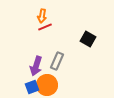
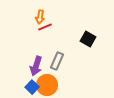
orange arrow: moved 2 px left, 1 px down
blue square: rotated 24 degrees counterclockwise
